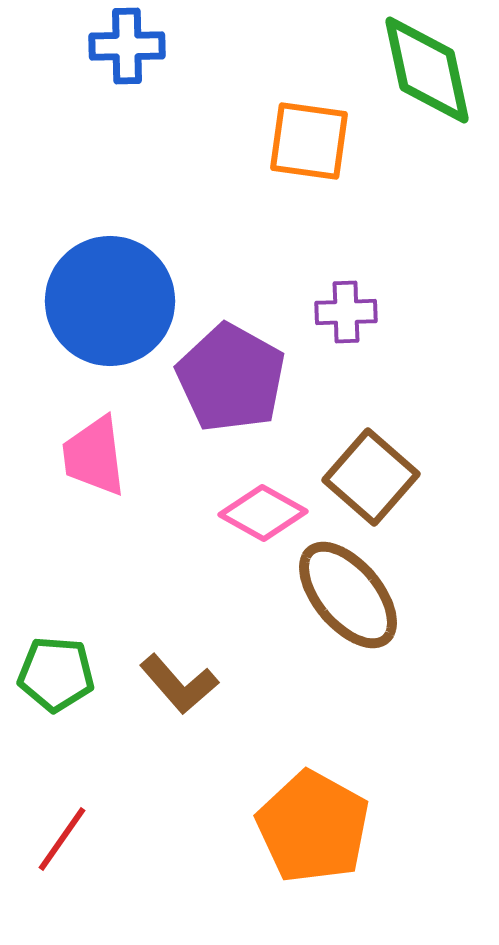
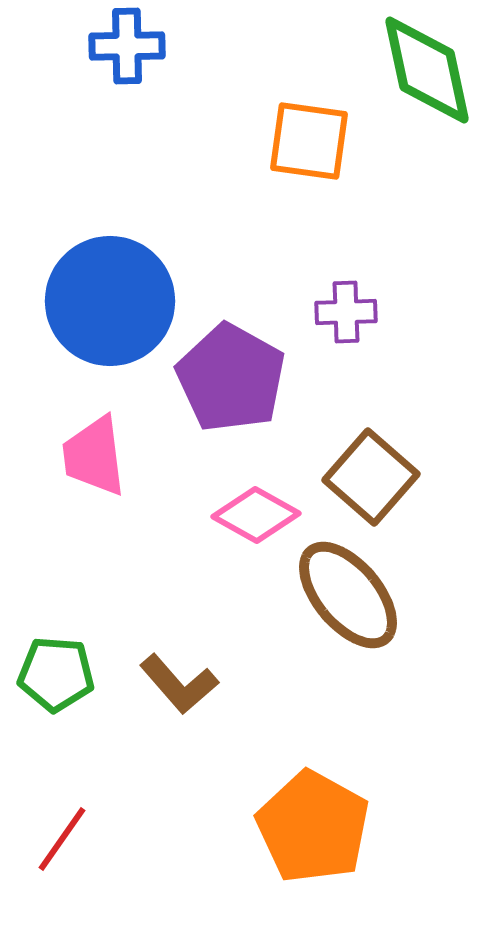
pink diamond: moved 7 px left, 2 px down
